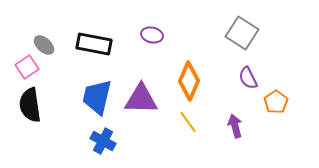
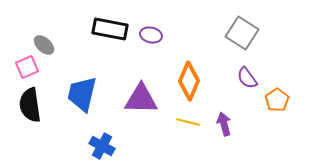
purple ellipse: moved 1 px left
black rectangle: moved 16 px right, 15 px up
pink square: rotated 10 degrees clockwise
purple semicircle: moved 1 px left; rotated 10 degrees counterclockwise
blue trapezoid: moved 15 px left, 3 px up
orange pentagon: moved 1 px right, 2 px up
yellow line: rotated 40 degrees counterclockwise
purple arrow: moved 11 px left, 2 px up
blue cross: moved 1 px left, 5 px down
